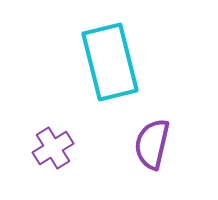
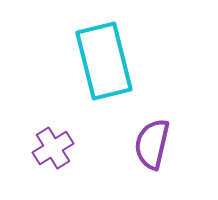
cyan rectangle: moved 6 px left, 1 px up
